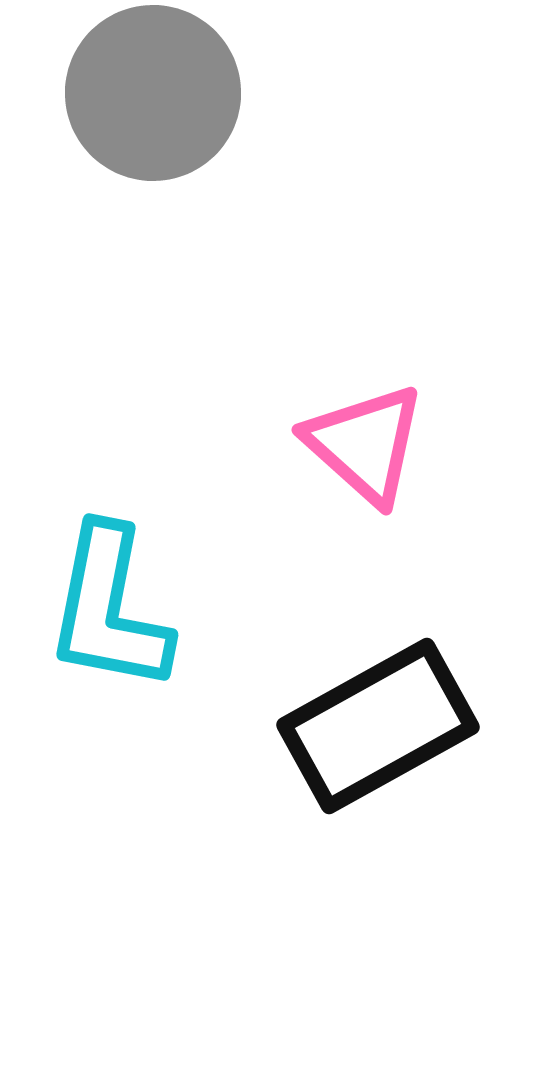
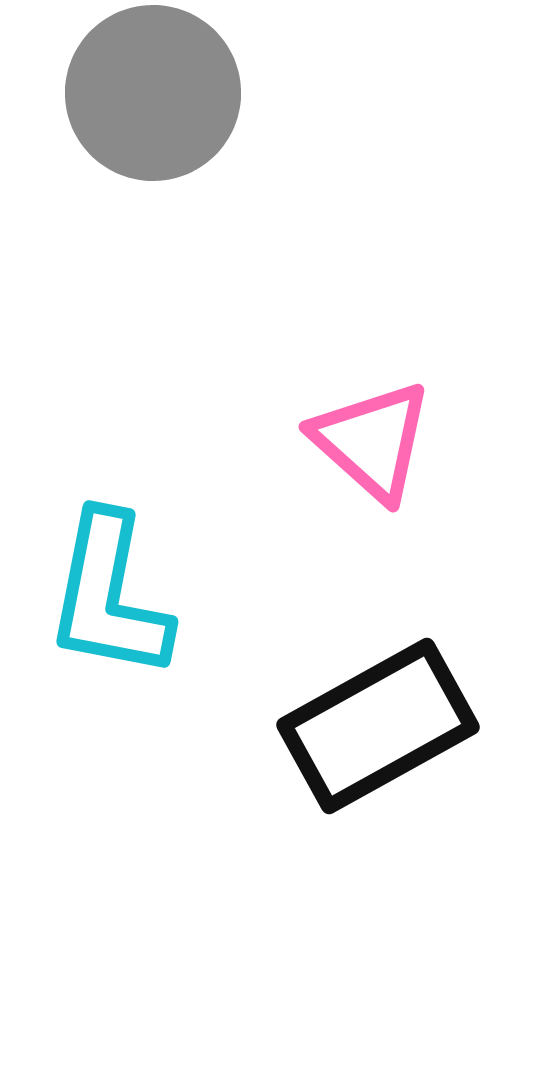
pink triangle: moved 7 px right, 3 px up
cyan L-shape: moved 13 px up
